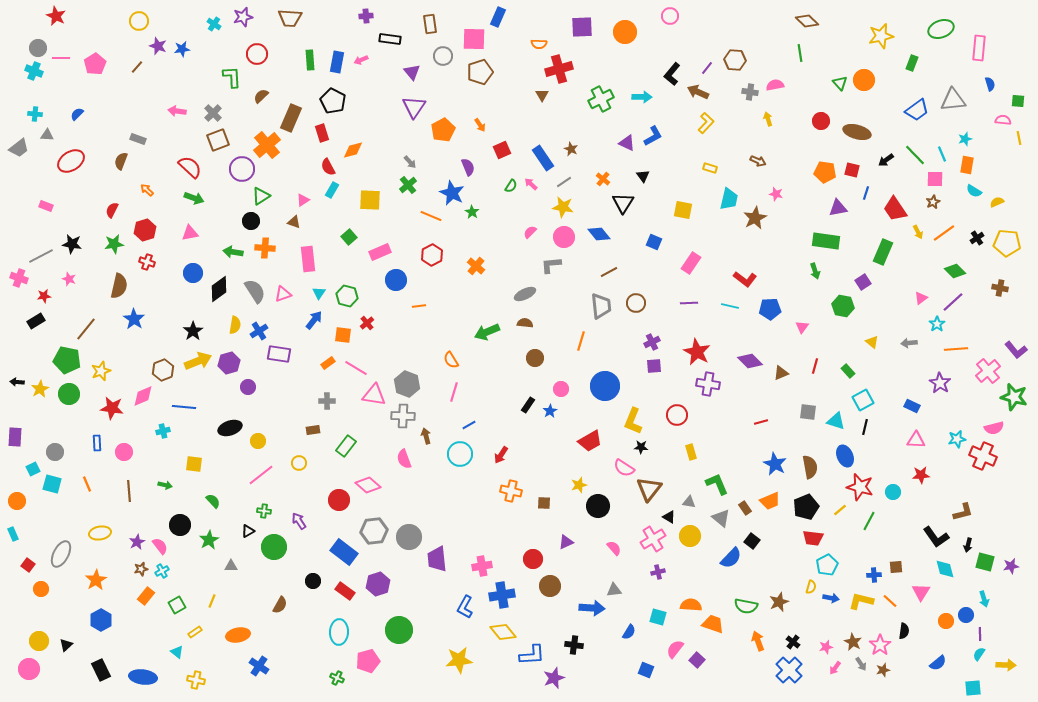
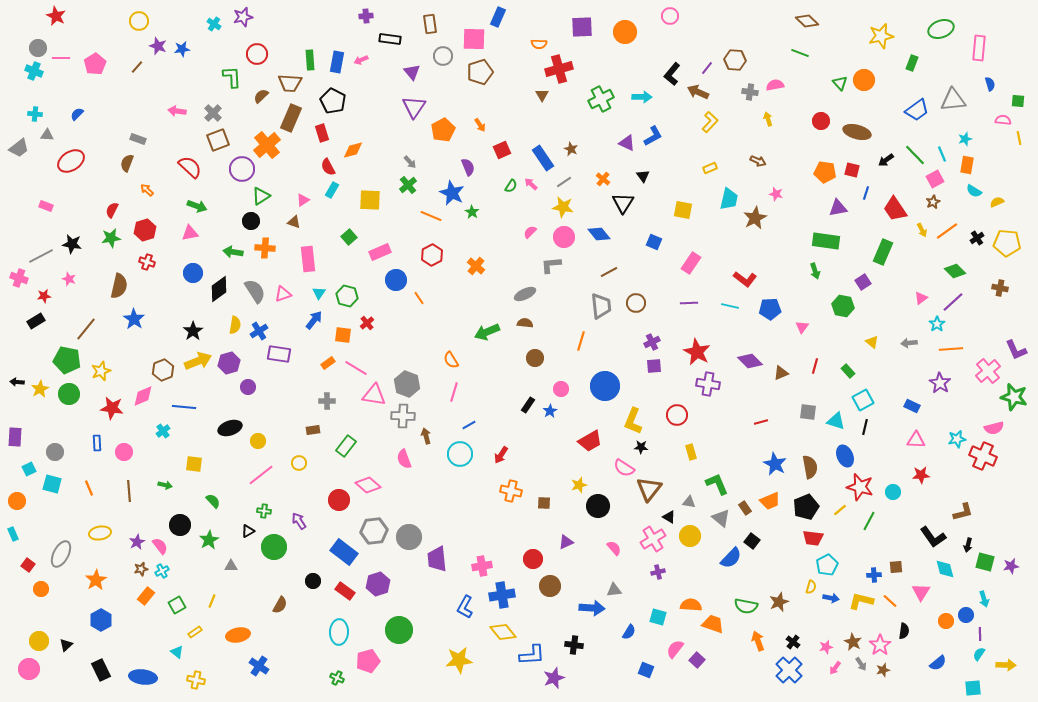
brown trapezoid at (290, 18): moved 65 px down
green line at (800, 53): rotated 60 degrees counterclockwise
yellow L-shape at (706, 123): moved 4 px right, 1 px up
brown semicircle at (121, 161): moved 6 px right, 2 px down
yellow rectangle at (710, 168): rotated 40 degrees counterclockwise
pink square at (935, 179): rotated 30 degrees counterclockwise
green arrow at (194, 198): moved 3 px right, 8 px down
yellow arrow at (918, 232): moved 4 px right, 2 px up
orange line at (944, 233): moved 3 px right, 2 px up
green star at (114, 244): moved 3 px left, 6 px up
orange line at (419, 306): moved 8 px up; rotated 64 degrees clockwise
orange line at (956, 349): moved 5 px left
purple L-shape at (1016, 350): rotated 15 degrees clockwise
cyan cross at (163, 431): rotated 24 degrees counterclockwise
cyan square at (33, 469): moved 4 px left
orange line at (87, 484): moved 2 px right, 4 px down
black L-shape at (936, 537): moved 3 px left
